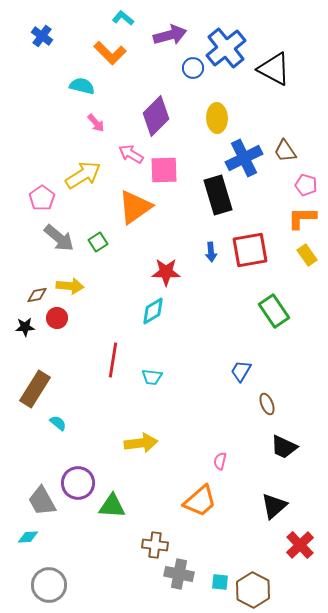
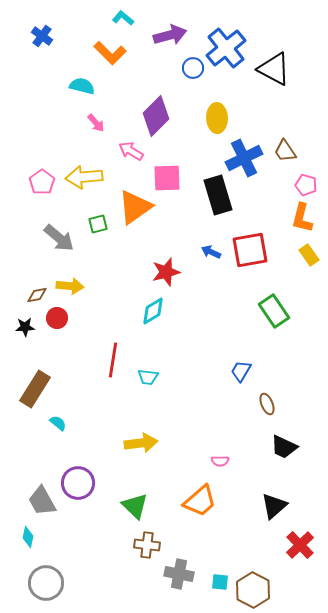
pink arrow at (131, 154): moved 3 px up
pink square at (164, 170): moved 3 px right, 8 px down
yellow arrow at (83, 175): moved 1 px right, 2 px down; rotated 153 degrees counterclockwise
pink pentagon at (42, 198): moved 16 px up
orange L-shape at (302, 218): rotated 76 degrees counterclockwise
green square at (98, 242): moved 18 px up; rotated 18 degrees clockwise
blue arrow at (211, 252): rotated 120 degrees clockwise
yellow rectangle at (307, 255): moved 2 px right
red star at (166, 272): rotated 16 degrees counterclockwise
cyan trapezoid at (152, 377): moved 4 px left
pink semicircle at (220, 461): rotated 102 degrees counterclockwise
green triangle at (112, 506): moved 23 px right; rotated 40 degrees clockwise
cyan diamond at (28, 537): rotated 75 degrees counterclockwise
brown cross at (155, 545): moved 8 px left
gray circle at (49, 585): moved 3 px left, 2 px up
